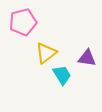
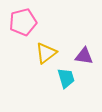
purple triangle: moved 3 px left, 2 px up
cyan trapezoid: moved 4 px right, 3 px down; rotated 15 degrees clockwise
